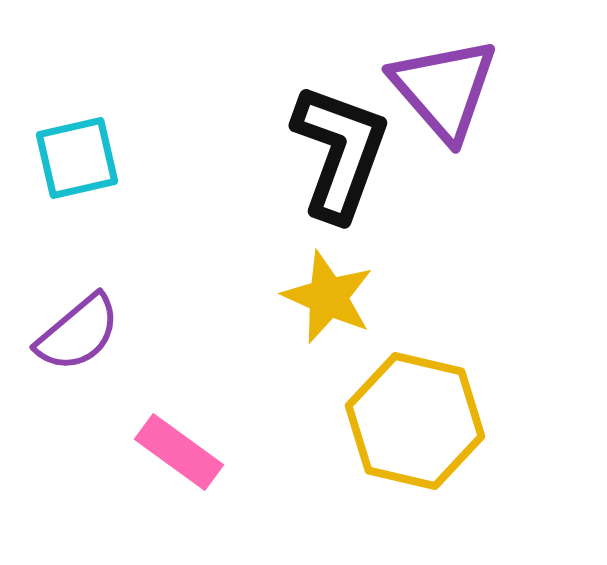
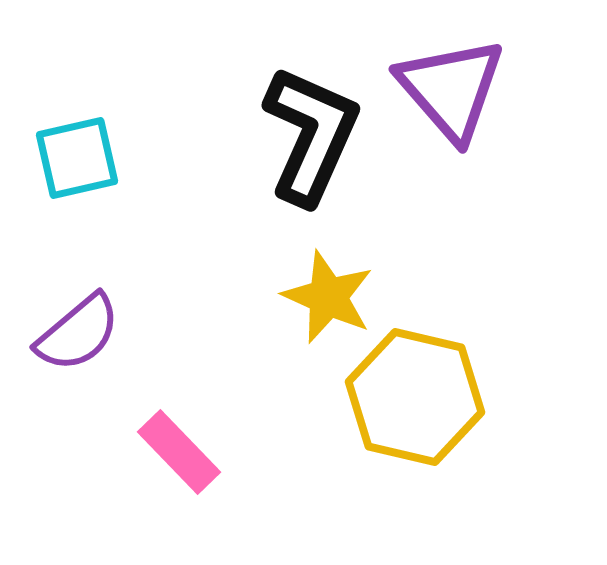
purple triangle: moved 7 px right
black L-shape: moved 29 px left, 17 px up; rotated 4 degrees clockwise
yellow hexagon: moved 24 px up
pink rectangle: rotated 10 degrees clockwise
